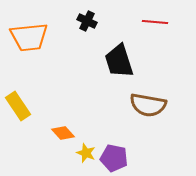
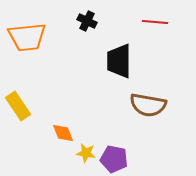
orange trapezoid: moved 2 px left
black trapezoid: rotated 18 degrees clockwise
orange diamond: rotated 20 degrees clockwise
yellow star: rotated 12 degrees counterclockwise
purple pentagon: moved 1 px down
